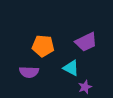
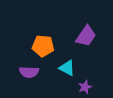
purple trapezoid: moved 6 px up; rotated 30 degrees counterclockwise
cyan triangle: moved 4 px left
